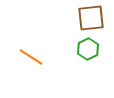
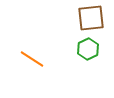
orange line: moved 1 px right, 2 px down
